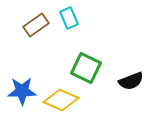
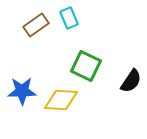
green square: moved 2 px up
black semicircle: rotated 35 degrees counterclockwise
yellow diamond: rotated 20 degrees counterclockwise
